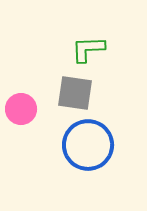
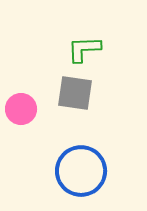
green L-shape: moved 4 px left
blue circle: moved 7 px left, 26 px down
